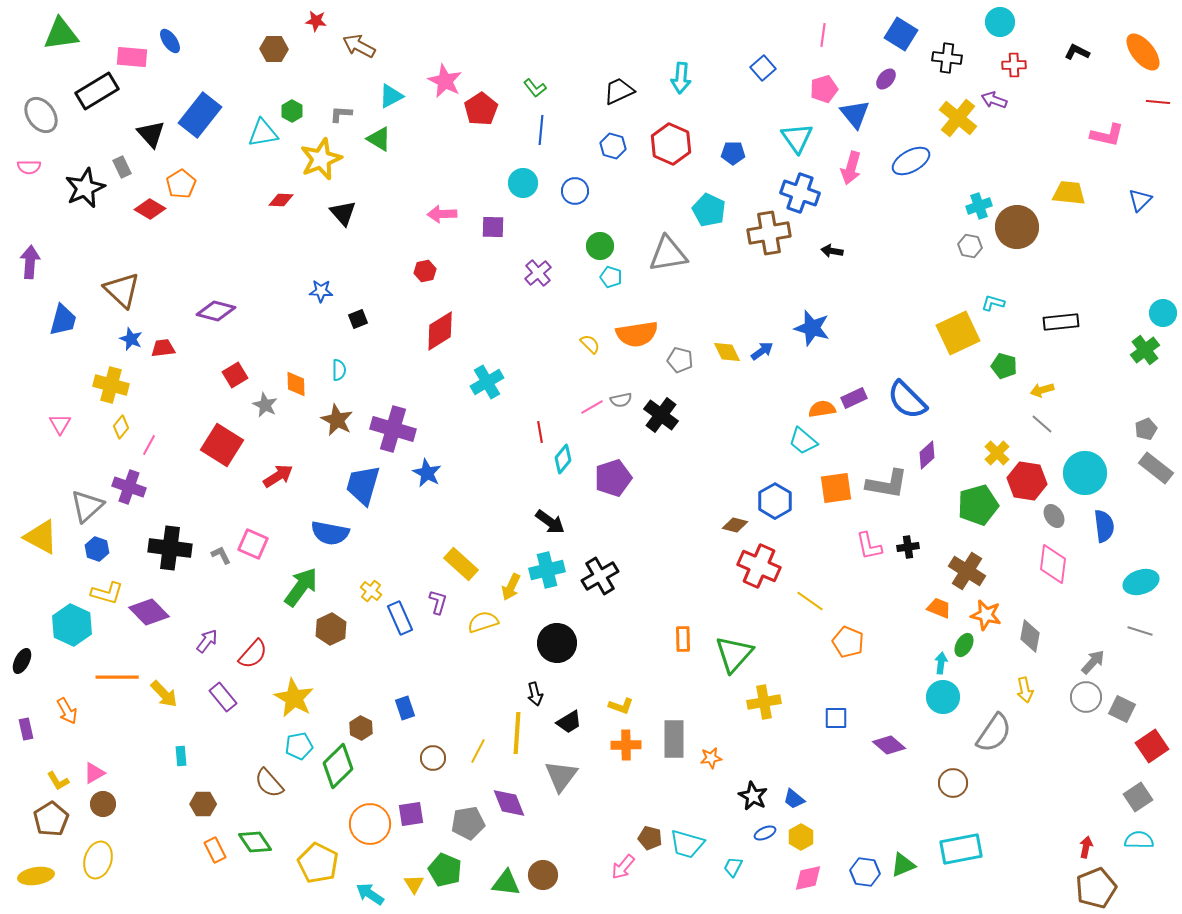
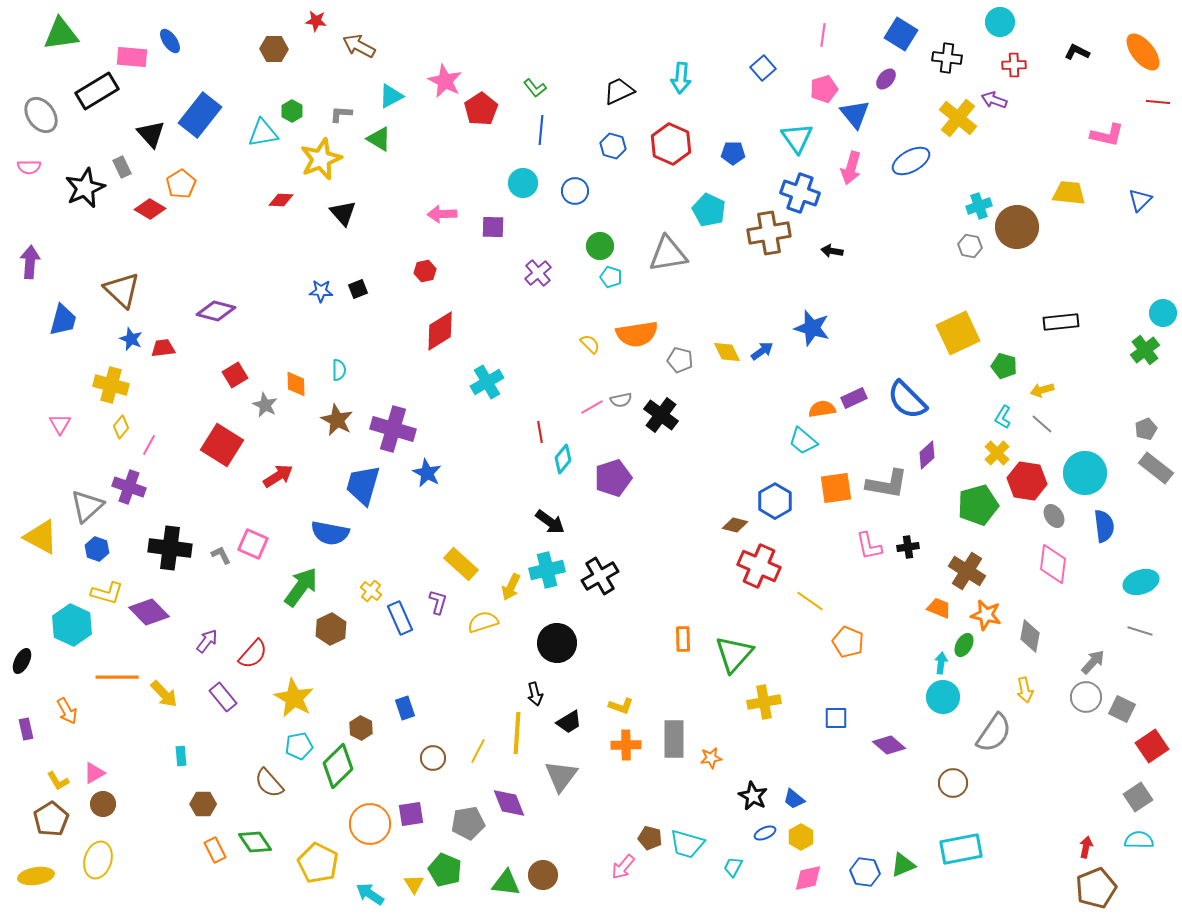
cyan L-shape at (993, 303): moved 10 px right, 114 px down; rotated 75 degrees counterclockwise
black square at (358, 319): moved 30 px up
